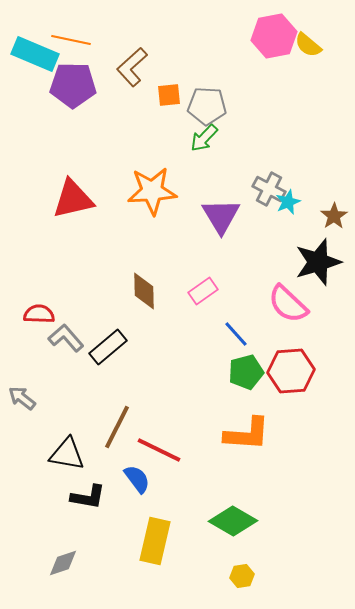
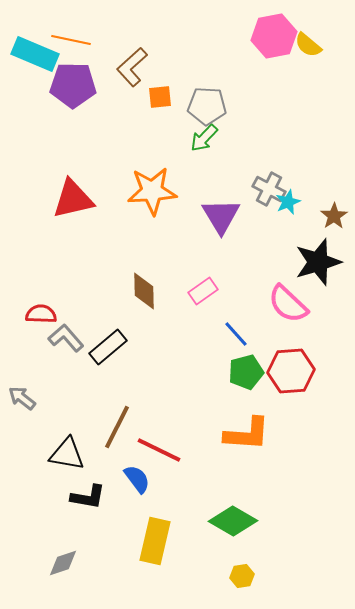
orange square: moved 9 px left, 2 px down
red semicircle: moved 2 px right
